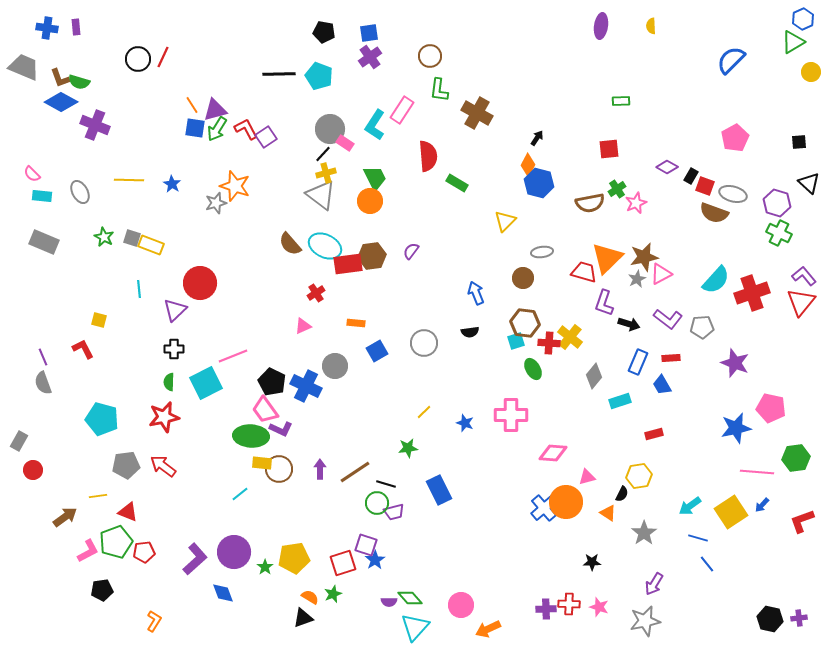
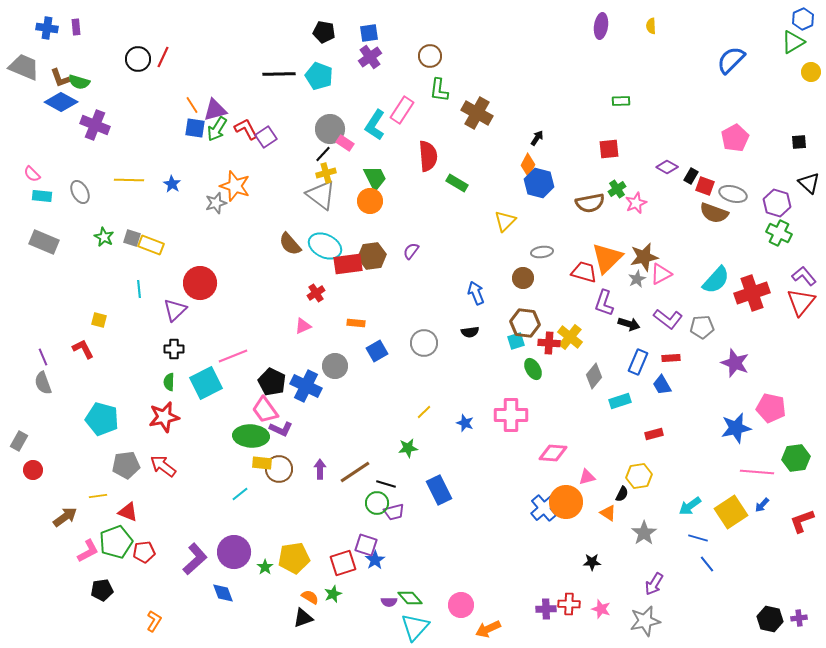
pink star at (599, 607): moved 2 px right, 2 px down
